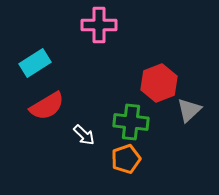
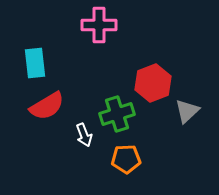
cyan rectangle: rotated 64 degrees counterclockwise
red hexagon: moved 6 px left
gray triangle: moved 2 px left, 1 px down
green cross: moved 14 px left, 8 px up; rotated 24 degrees counterclockwise
white arrow: rotated 25 degrees clockwise
orange pentagon: rotated 16 degrees clockwise
